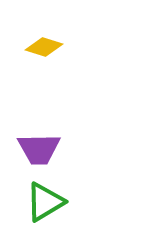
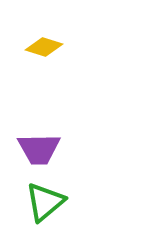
green triangle: rotated 9 degrees counterclockwise
